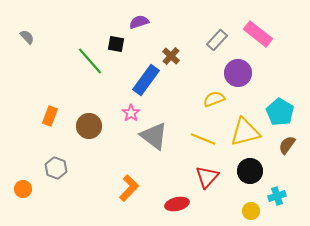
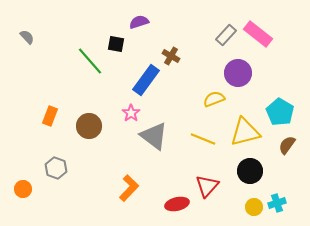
gray rectangle: moved 9 px right, 5 px up
brown cross: rotated 12 degrees counterclockwise
red triangle: moved 9 px down
cyan cross: moved 7 px down
yellow circle: moved 3 px right, 4 px up
